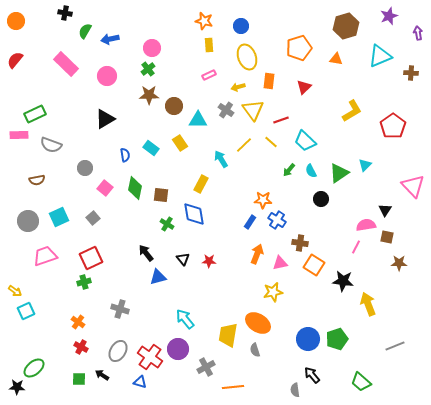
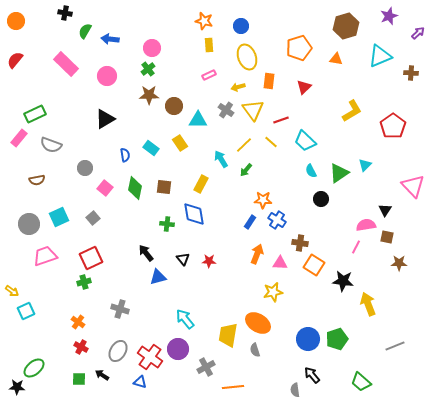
purple arrow at (418, 33): rotated 56 degrees clockwise
blue arrow at (110, 39): rotated 18 degrees clockwise
pink rectangle at (19, 135): moved 3 px down; rotated 48 degrees counterclockwise
green arrow at (289, 170): moved 43 px left
brown square at (161, 195): moved 3 px right, 8 px up
gray circle at (28, 221): moved 1 px right, 3 px down
green cross at (167, 224): rotated 24 degrees counterclockwise
pink triangle at (280, 263): rotated 14 degrees clockwise
yellow arrow at (15, 291): moved 3 px left
